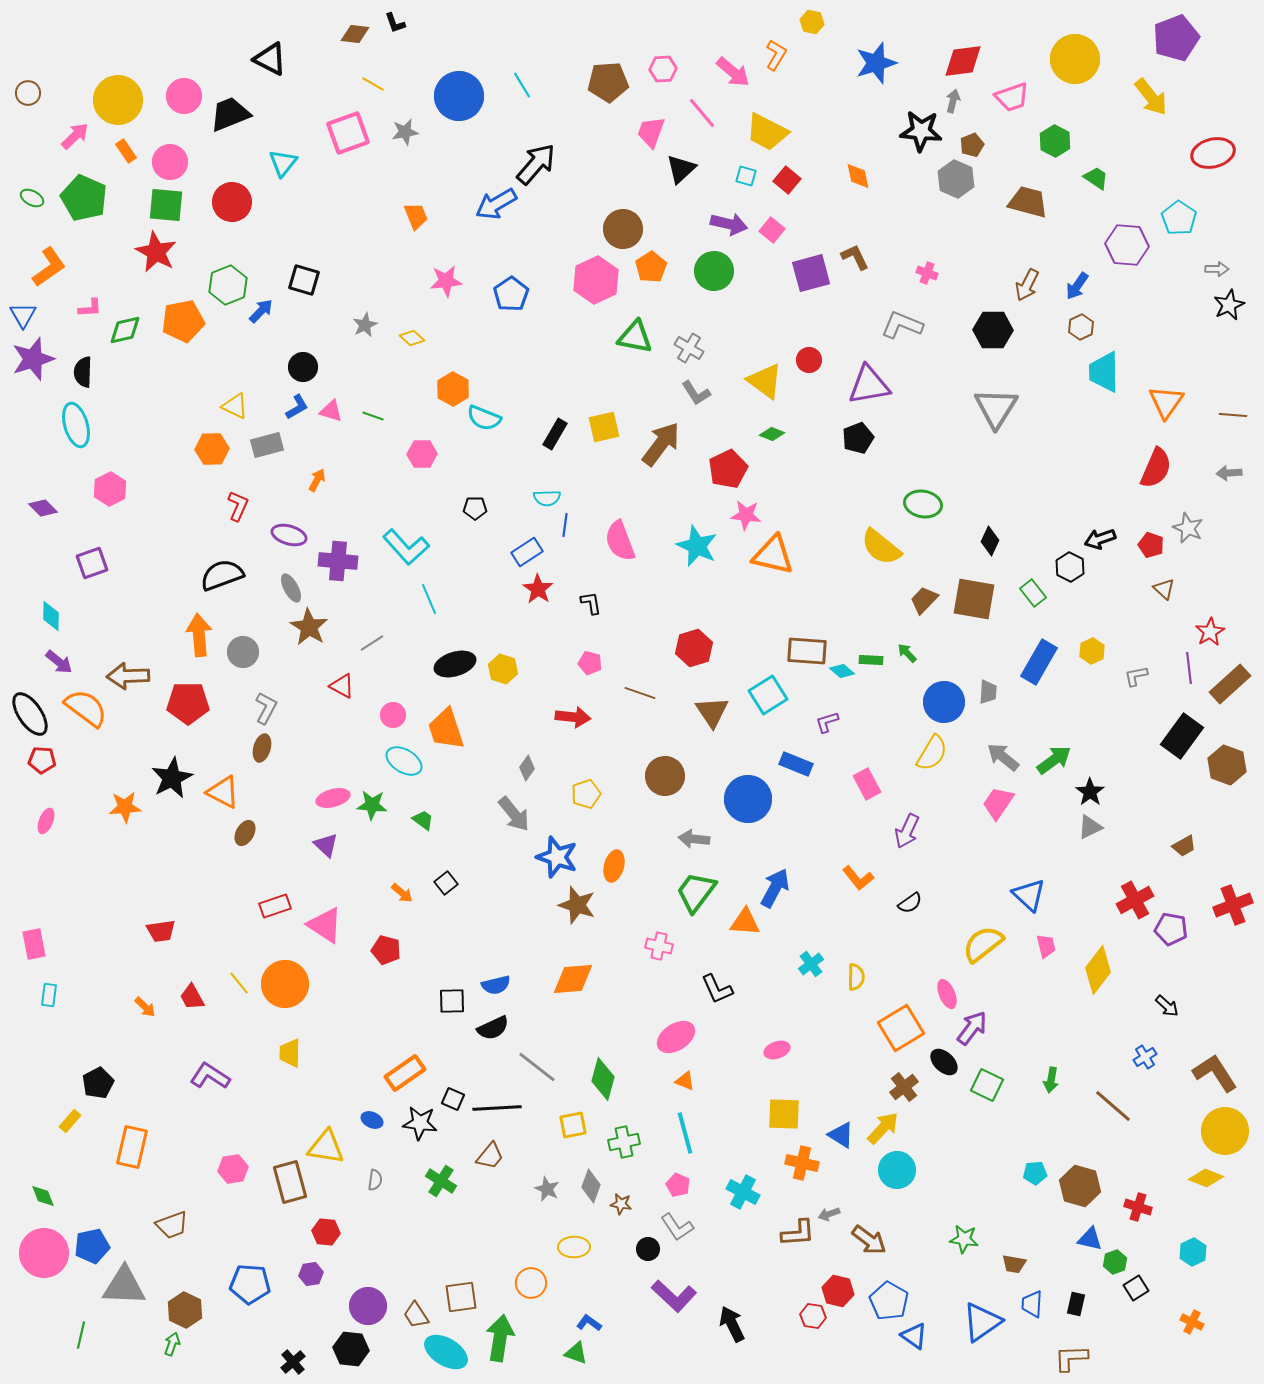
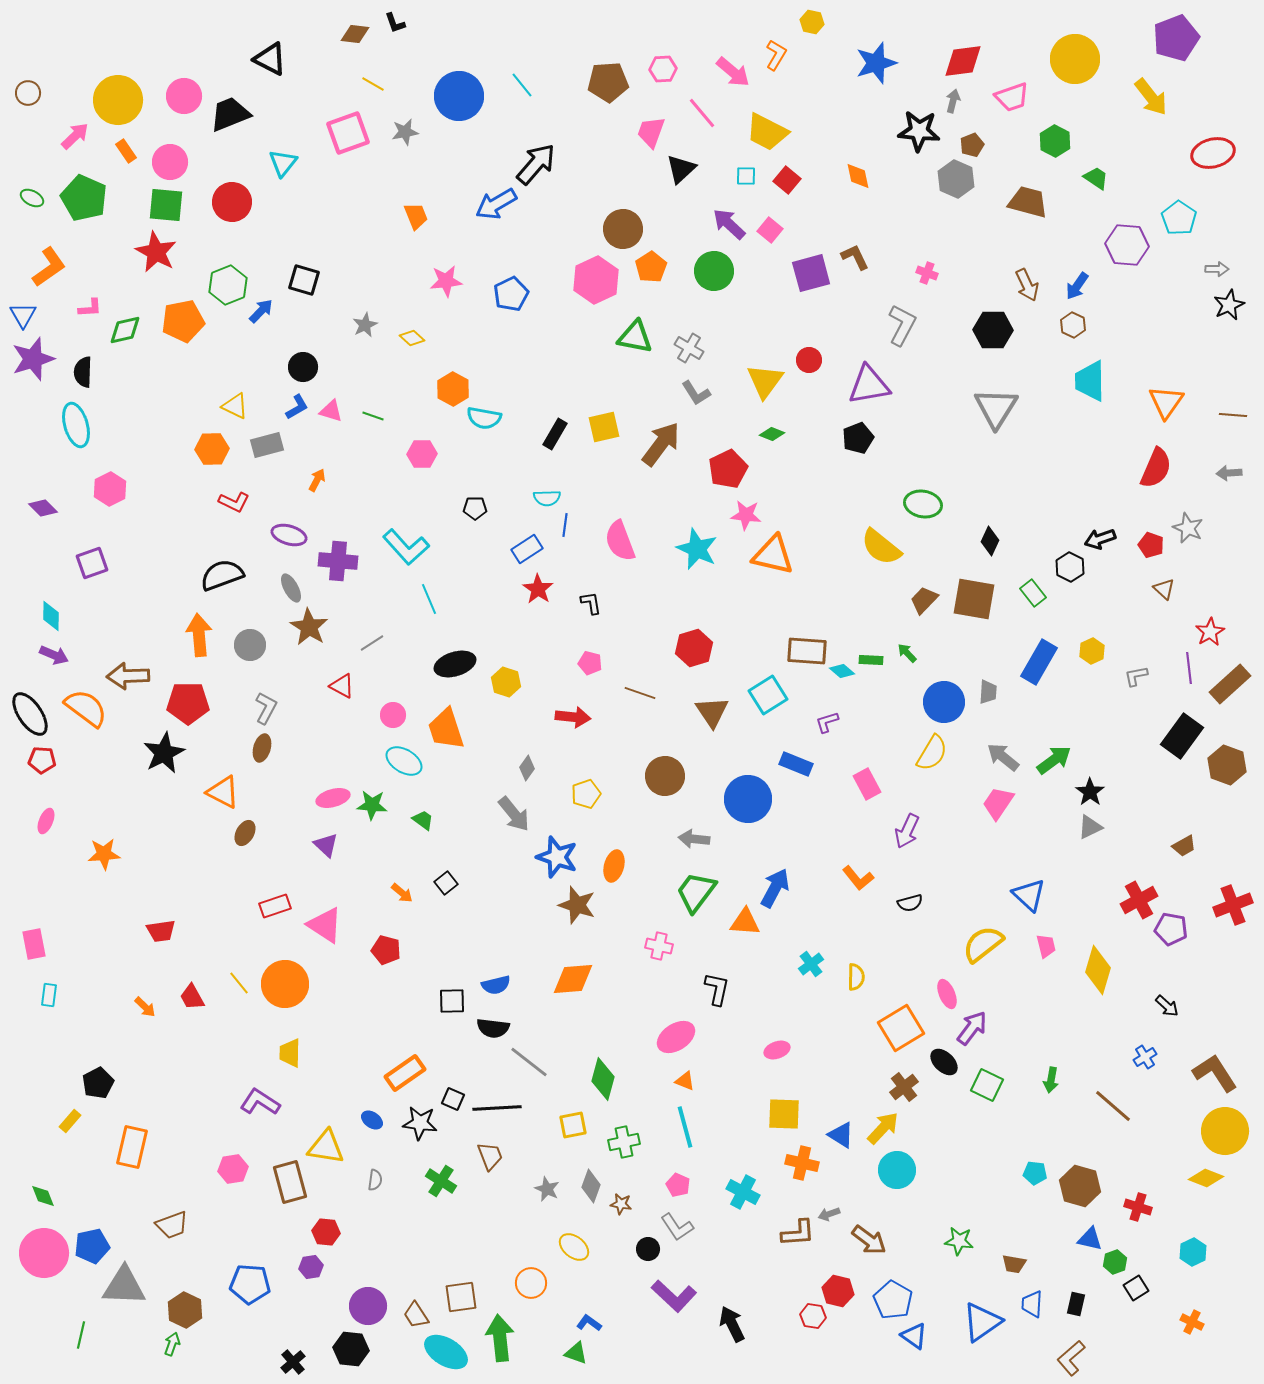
cyan line at (522, 85): rotated 8 degrees counterclockwise
black star at (921, 131): moved 2 px left
cyan square at (746, 176): rotated 15 degrees counterclockwise
purple arrow at (729, 224): rotated 150 degrees counterclockwise
pink square at (772, 230): moved 2 px left
brown arrow at (1027, 285): rotated 52 degrees counterclockwise
blue pentagon at (511, 294): rotated 8 degrees clockwise
gray L-shape at (902, 325): rotated 96 degrees clockwise
brown hexagon at (1081, 327): moved 8 px left, 2 px up; rotated 10 degrees counterclockwise
cyan trapezoid at (1104, 372): moved 14 px left, 9 px down
yellow triangle at (765, 381): rotated 30 degrees clockwise
cyan semicircle at (484, 418): rotated 12 degrees counterclockwise
red L-shape at (238, 506): moved 4 px left, 4 px up; rotated 92 degrees clockwise
cyan star at (697, 546): moved 3 px down
blue rectangle at (527, 552): moved 3 px up
gray circle at (243, 652): moved 7 px right, 7 px up
purple arrow at (59, 662): moved 5 px left, 7 px up; rotated 16 degrees counterclockwise
yellow hexagon at (503, 669): moved 3 px right, 13 px down
black star at (172, 778): moved 8 px left, 25 px up
orange star at (125, 807): moved 21 px left, 47 px down
red cross at (1135, 900): moved 4 px right
black semicircle at (910, 903): rotated 20 degrees clockwise
yellow diamond at (1098, 970): rotated 21 degrees counterclockwise
black L-shape at (717, 989): rotated 144 degrees counterclockwise
black semicircle at (493, 1028): rotated 32 degrees clockwise
gray line at (537, 1067): moved 8 px left, 5 px up
purple L-shape at (210, 1076): moved 50 px right, 26 px down
blue ellipse at (372, 1120): rotated 10 degrees clockwise
cyan line at (685, 1133): moved 6 px up
brown trapezoid at (490, 1156): rotated 60 degrees counterclockwise
cyan pentagon at (1035, 1173): rotated 10 degrees clockwise
green star at (964, 1239): moved 5 px left, 2 px down
yellow ellipse at (574, 1247): rotated 40 degrees clockwise
purple hexagon at (311, 1274): moved 7 px up
blue pentagon at (889, 1301): moved 4 px right, 1 px up
green arrow at (500, 1338): rotated 15 degrees counterclockwise
brown L-shape at (1071, 1358): rotated 39 degrees counterclockwise
